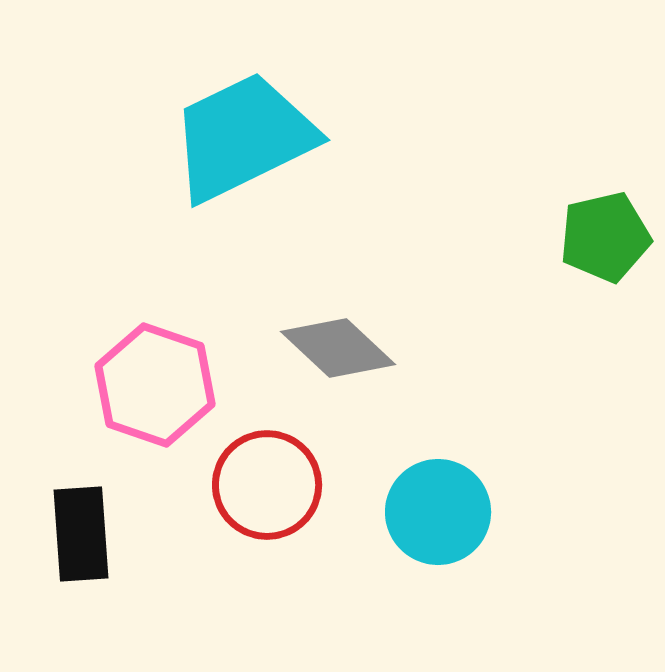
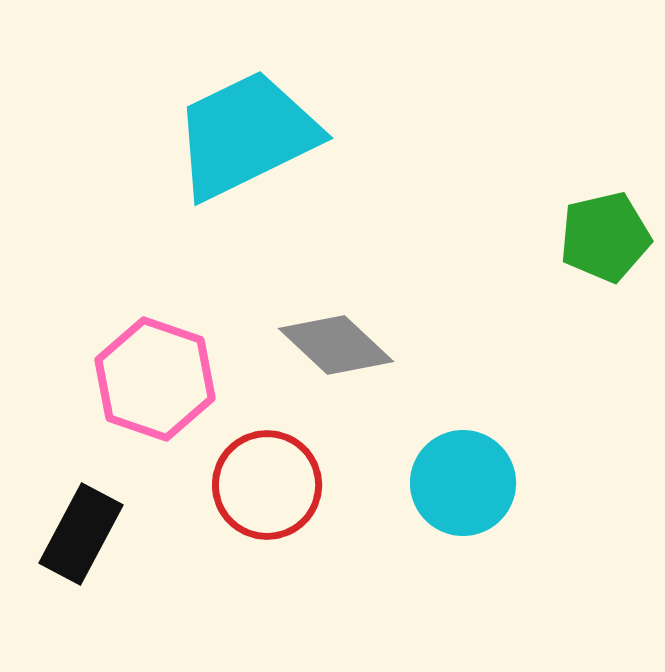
cyan trapezoid: moved 3 px right, 2 px up
gray diamond: moved 2 px left, 3 px up
pink hexagon: moved 6 px up
cyan circle: moved 25 px right, 29 px up
black rectangle: rotated 32 degrees clockwise
